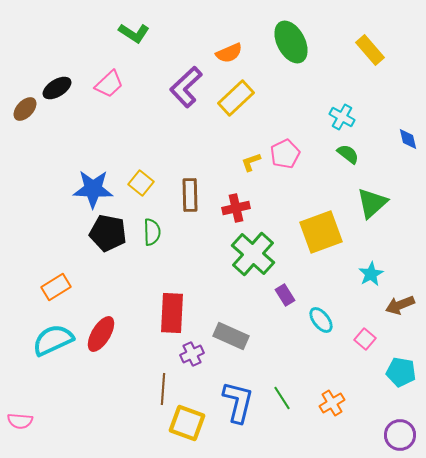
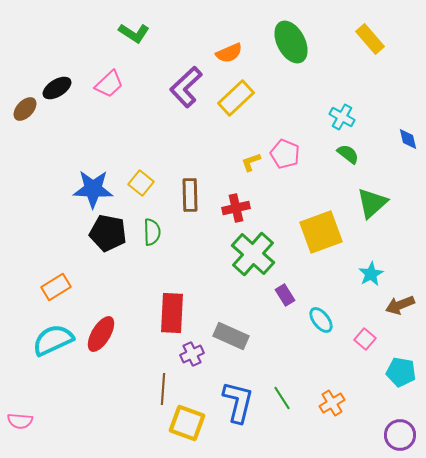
yellow rectangle at (370, 50): moved 11 px up
pink pentagon at (285, 154): rotated 24 degrees counterclockwise
